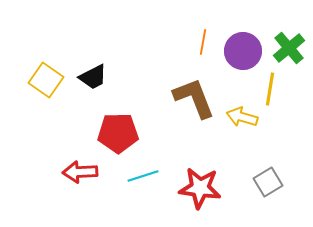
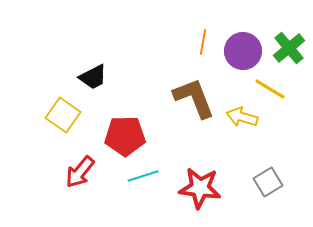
yellow square: moved 17 px right, 35 px down
yellow line: rotated 68 degrees counterclockwise
red pentagon: moved 7 px right, 3 px down
red arrow: rotated 48 degrees counterclockwise
